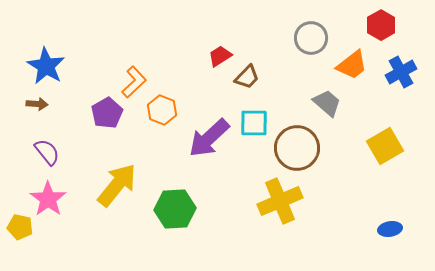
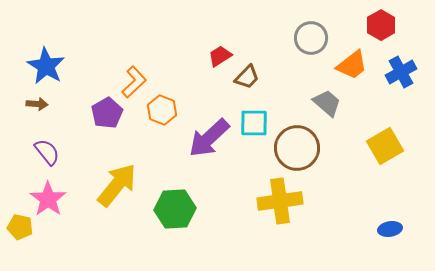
yellow cross: rotated 15 degrees clockwise
